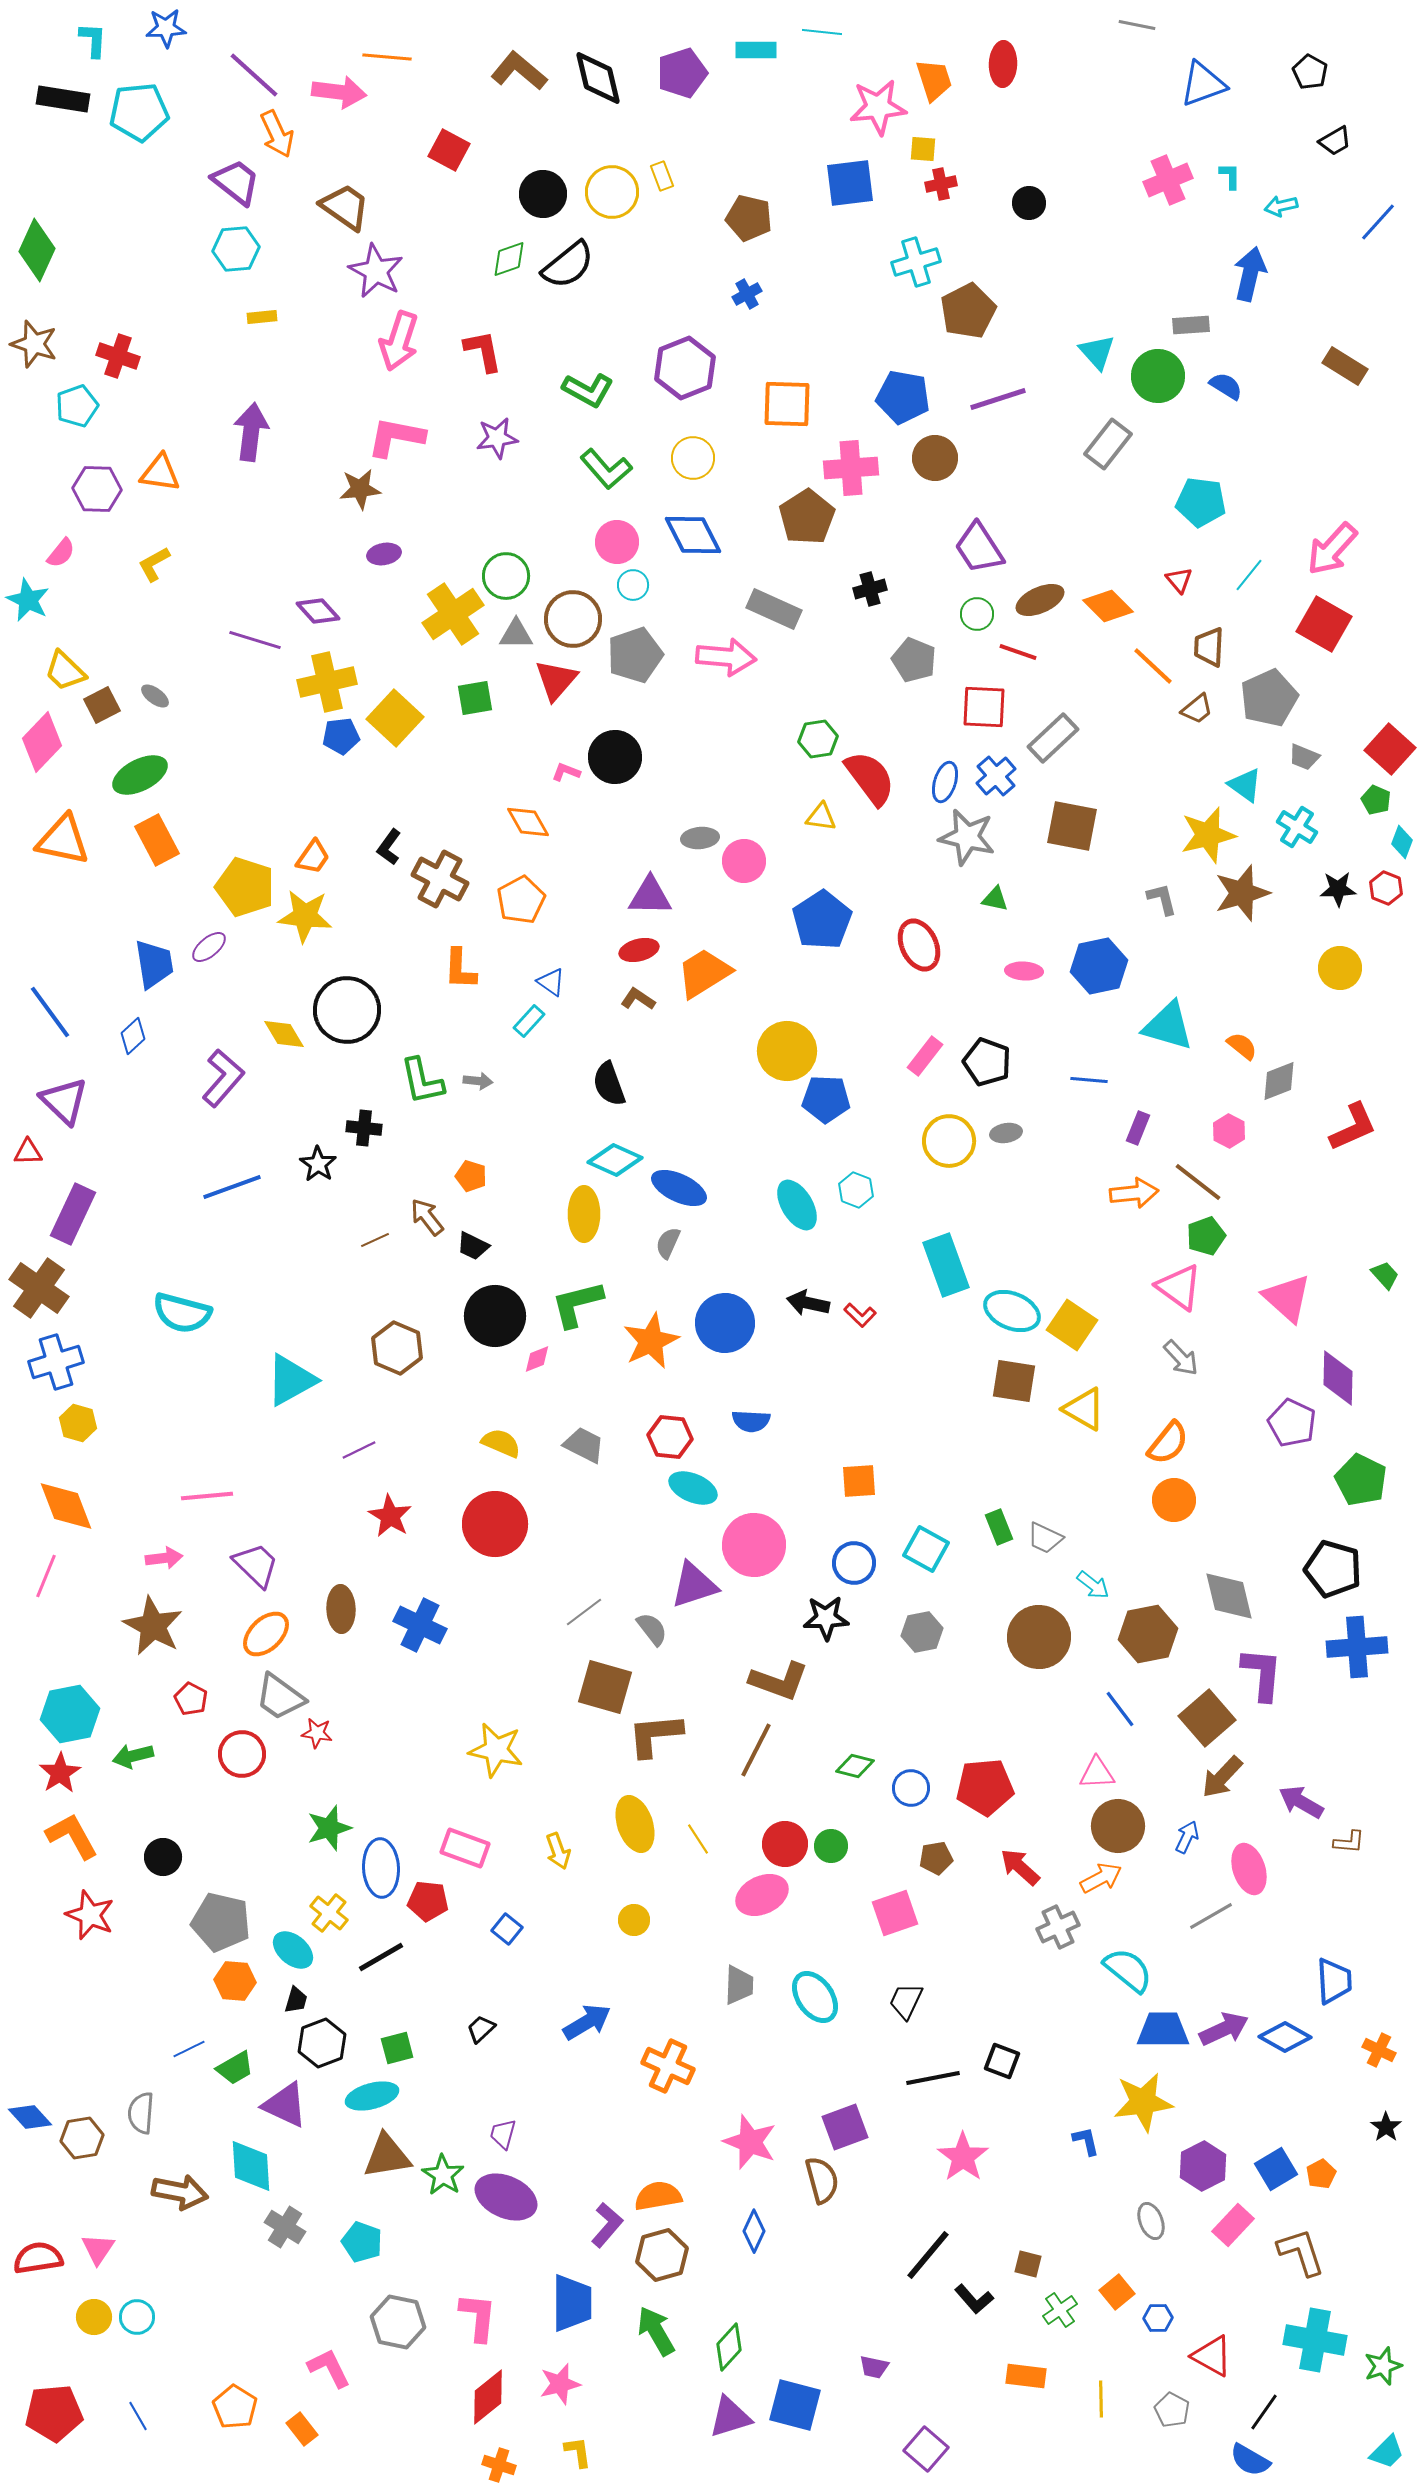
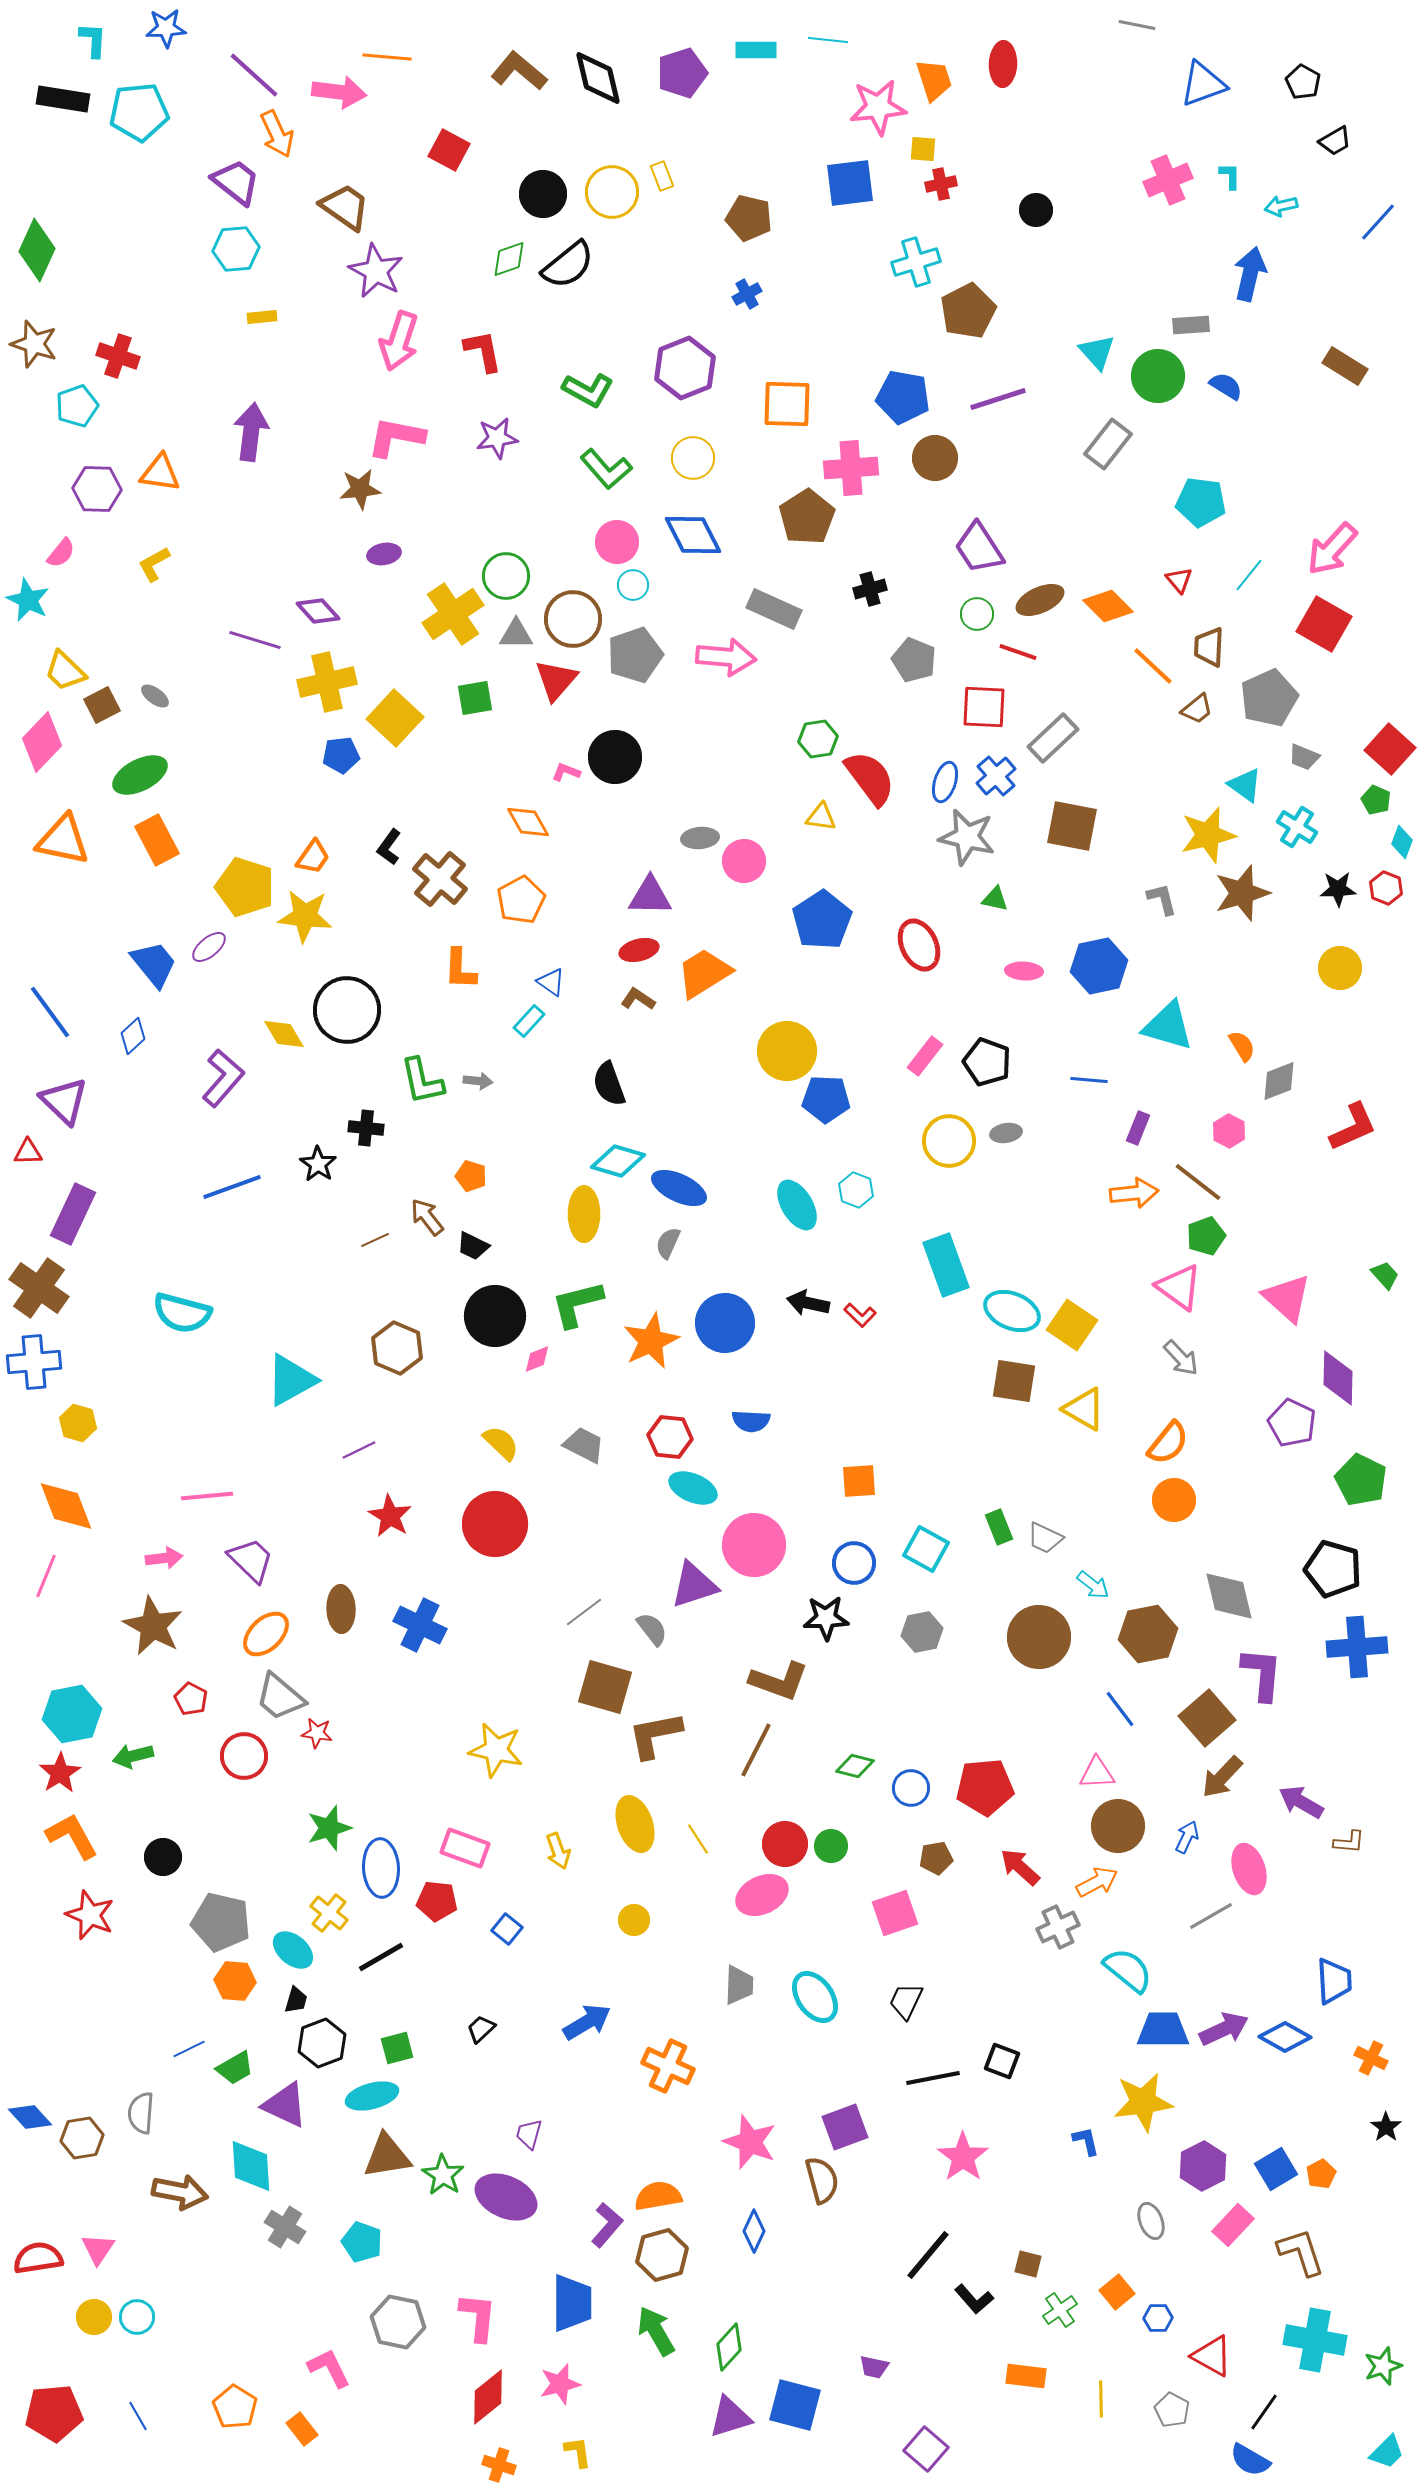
cyan line at (822, 32): moved 6 px right, 8 px down
black pentagon at (1310, 72): moved 7 px left, 10 px down
black circle at (1029, 203): moved 7 px right, 7 px down
blue pentagon at (341, 736): moved 19 px down
brown cross at (440, 879): rotated 12 degrees clockwise
blue trapezoid at (154, 964): rotated 30 degrees counterclockwise
orange semicircle at (1242, 1046): rotated 20 degrees clockwise
black cross at (364, 1128): moved 2 px right
cyan diamond at (615, 1160): moved 3 px right, 1 px down; rotated 8 degrees counterclockwise
blue cross at (56, 1362): moved 22 px left; rotated 12 degrees clockwise
yellow semicircle at (501, 1443): rotated 21 degrees clockwise
purple trapezoid at (256, 1565): moved 5 px left, 5 px up
gray trapezoid at (280, 1697): rotated 4 degrees clockwise
cyan hexagon at (70, 1714): moved 2 px right
brown L-shape at (655, 1735): rotated 6 degrees counterclockwise
red circle at (242, 1754): moved 2 px right, 2 px down
orange arrow at (1101, 1878): moved 4 px left, 4 px down
red pentagon at (428, 1901): moved 9 px right
orange cross at (1379, 2050): moved 8 px left, 8 px down
purple trapezoid at (503, 2134): moved 26 px right
